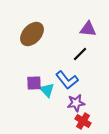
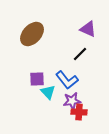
purple triangle: rotated 18 degrees clockwise
purple square: moved 3 px right, 4 px up
cyan triangle: moved 1 px right, 2 px down
purple star: moved 4 px left, 2 px up
red cross: moved 4 px left, 9 px up; rotated 28 degrees counterclockwise
